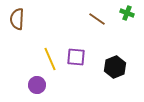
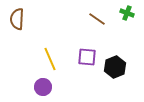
purple square: moved 11 px right
purple circle: moved 6 px right, 2 px down
